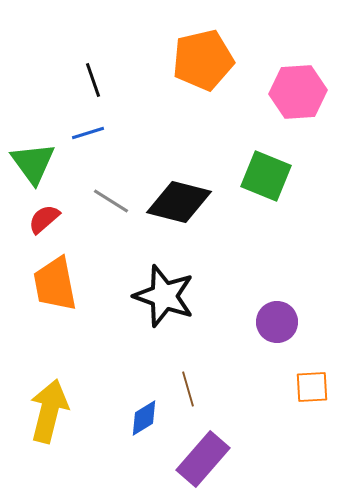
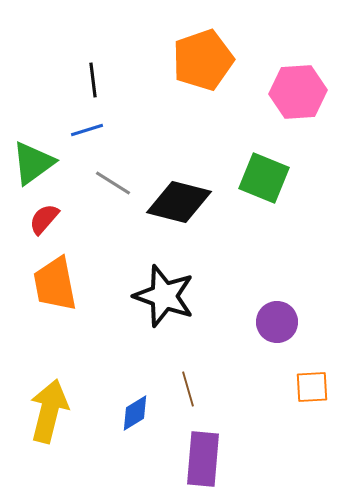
orange pentagon: rotated 6 degrees counterclockwise
black line: rotated 12 degrees clockwise
blue line: moved 1 px left, 3 px up
green triangle: rotated 30 degrees clockwise
green square: moved 2 px left, 2 px down
gray line: moved 2 px right, 18 px up
red semicircle: rotated 8 degrees counterclockwise
blue diamond: moved 9 px left, 5 px up
purple rectangle: rotated 36 degrees counterclockwise
